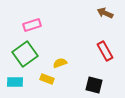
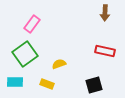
brown arrow: rotated 112 degrees counterclockwise
pink rectangle: moved 1 px up; rotated 36 degrees counterclockwise
red rectangle: rotated 48 degrees counterclockwise
yellow semicircle: moved 1 px left, 1 px down
yellow rectangle: moved 5 px down
black square: rotated 30 degrees counterclockwise
